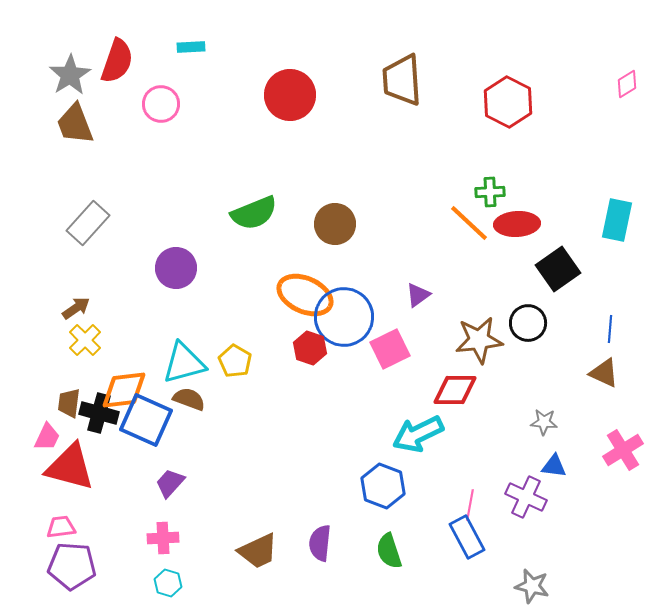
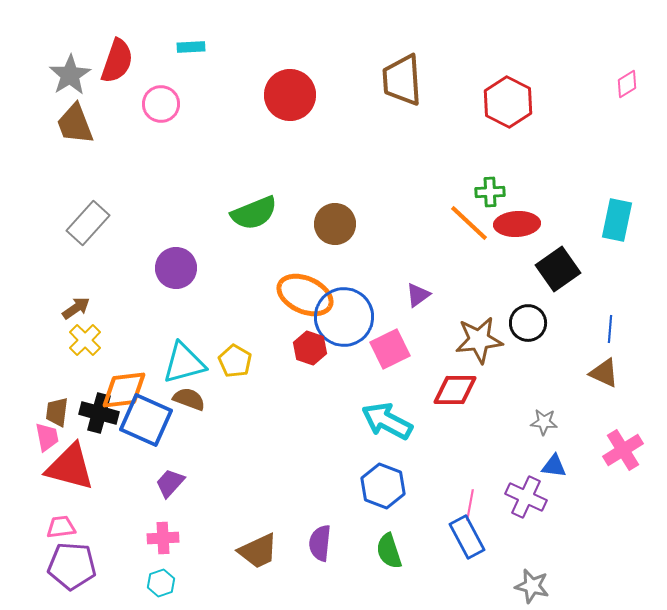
brown trapezoid at (69, 403): moved 12 px left, 9 px down
cyan arrow at (418, 434): moved 31 px left, 13 px up; rotated 54 degrees clockwise
pink trapezoid at (47, 437): rotated 36 degrees counterclockwise
cyan hexagon at (168, 583): moved 7 px left; rotated 24 degrees clockwise
